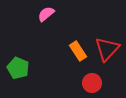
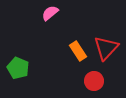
pink semicircle: moved 4 px right, 1 px up
red triangle: moved 1 px left, 1 px up
red circle: moved 2 px right, 2 px up
